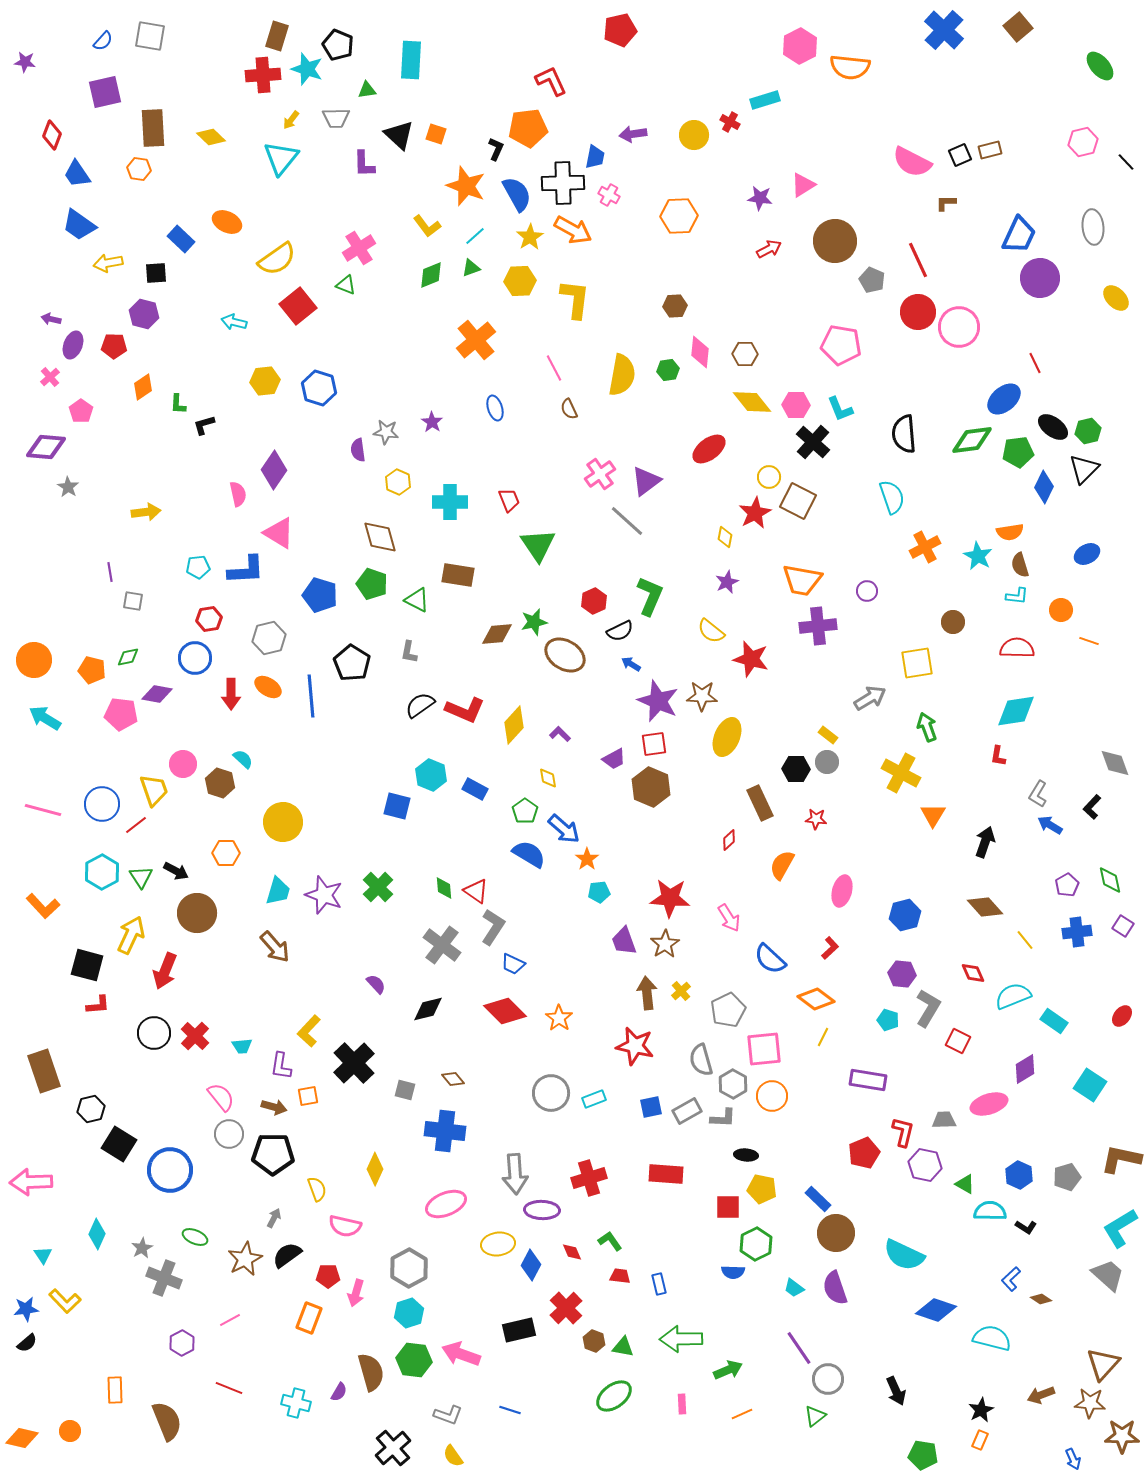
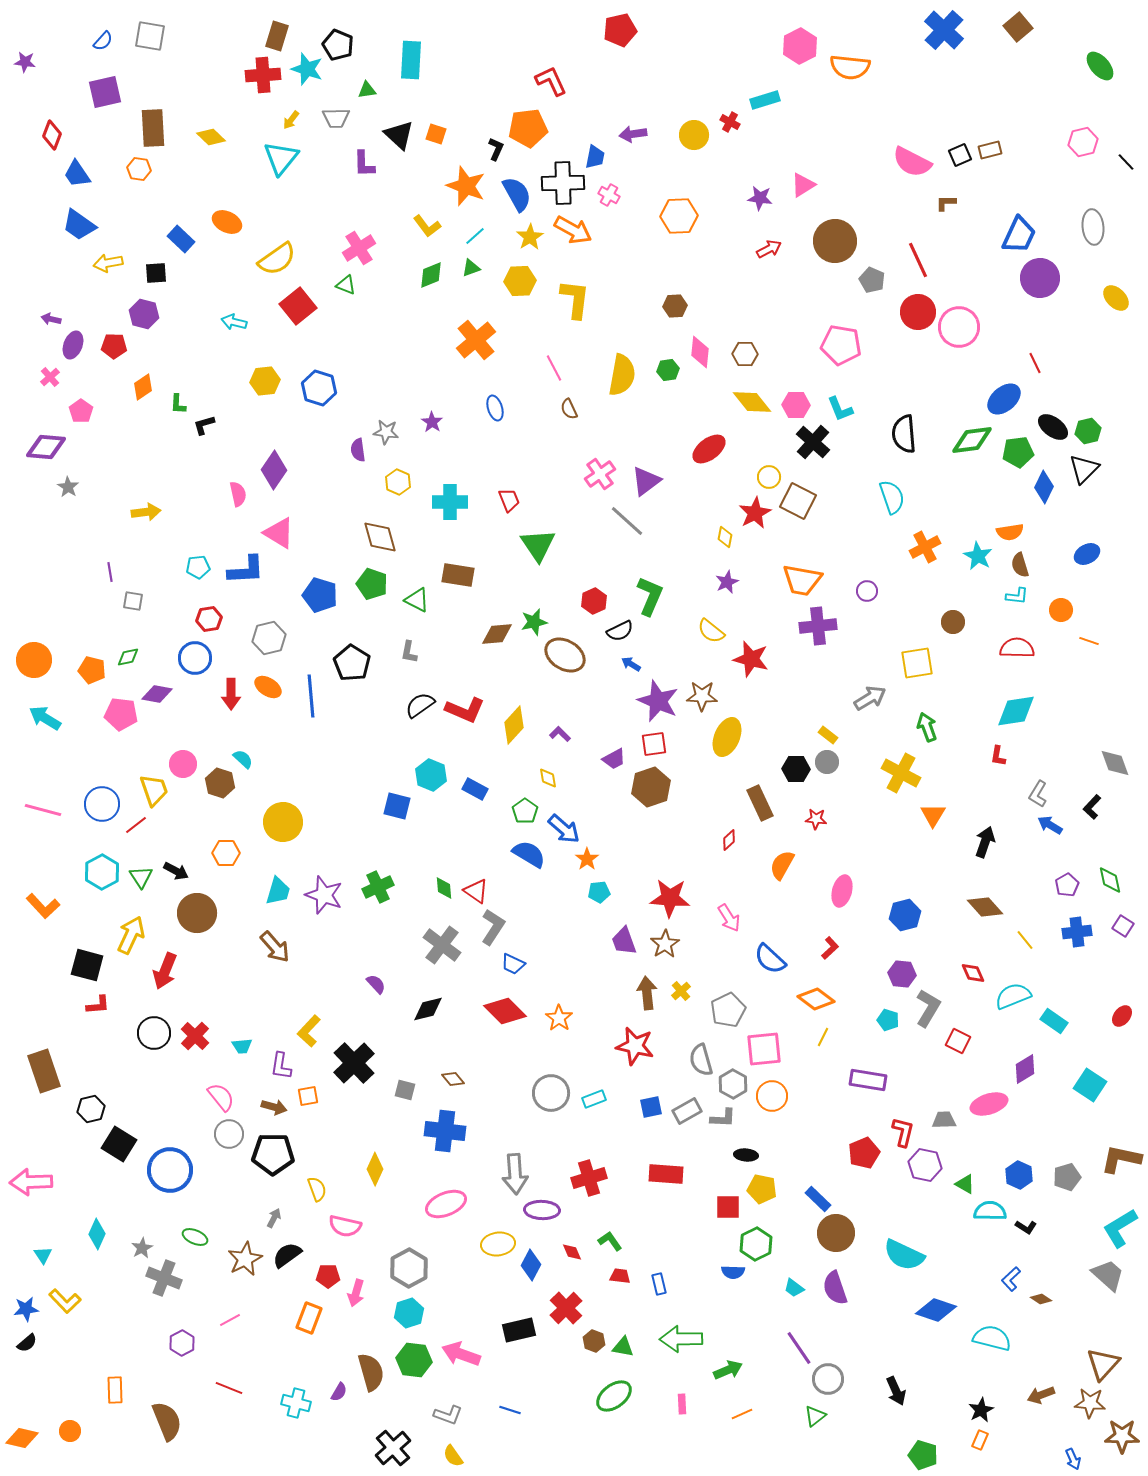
brown hexagon at (651, 787): rotated 18 degrees clockwise
green cross at (378, 887): rotated 20 degrees clockwise
green pentagon at (923, 1455): rotated 8 degrees clockwise
